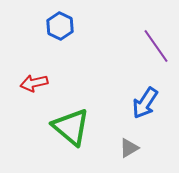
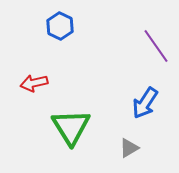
green triangle: rotated 18 degrees clockwise
